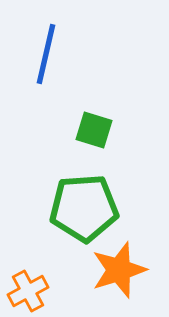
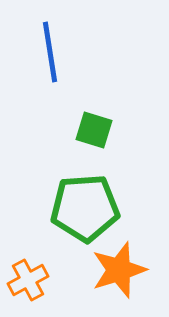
blue line: moved 4 px right, 2 px up; rotated 22 degrees counterclockwise
green pentagon: moved 1 px right
orange cross: moved 11 px up
